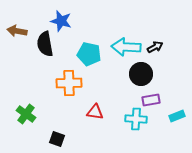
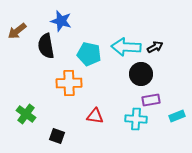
brown arrow: rotated 48 degrees counterclockwise
black semicircle: moved 1 px right, 2 px down
red triangle: moved 4 px down
black square: moved 3 px up
